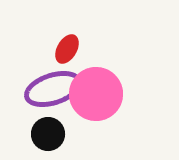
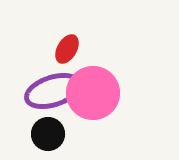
purple ellipse: moved 2 px down
pink circle: moved 3 px left, 1 px up
